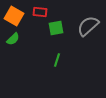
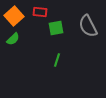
orange square: rotated 18 degrees clockwise
gray semicircle: rotated 75 degrees counterclockwise
